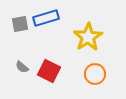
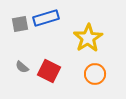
yellow star: moved 1 px down
